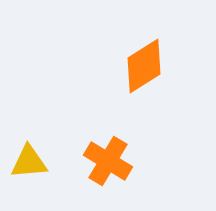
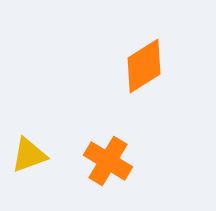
yellow triangle: moved 7 px up; rotated 15 degrees counterclockwise
